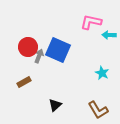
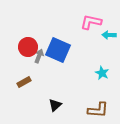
brown L-shape: rotated 55 degrees counterclockwise
